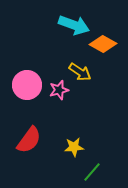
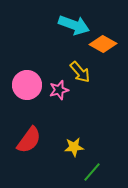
yellow arrow: rotated 15 degrees clockwise
